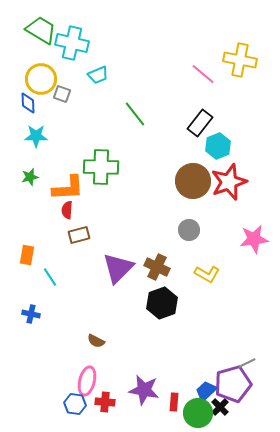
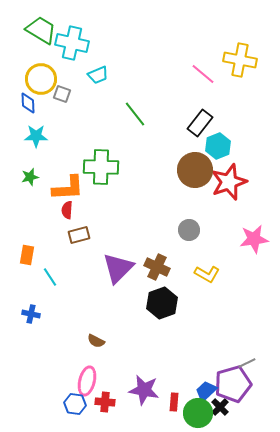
brown circle: moved 2 px right, 11 px up
